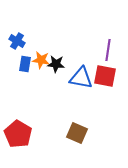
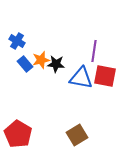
purple line: moved 14 px left, 1 px down
orange star: rotated 24 degrees counterclockwise
blue rectangle: rotated 49 degrees counterclockwise
brown square: moved 2 px down; rotated 35 degrees clockwise
